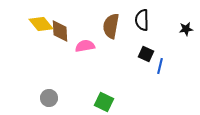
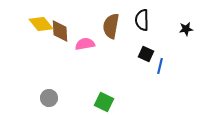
pink semicircle: moved 2 px up
